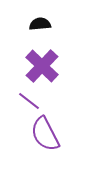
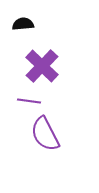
black semicircle: moved 17 px left
purple line: rotated 30 degrees counterclockwise
